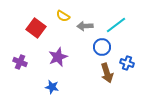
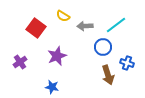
blue circle: moved 1 px right
purple star: moved 1 px left, 1 px up
purple cross: rotated 32 degrees clockwise
brown arrow: moved 1 px right, 2 px down
